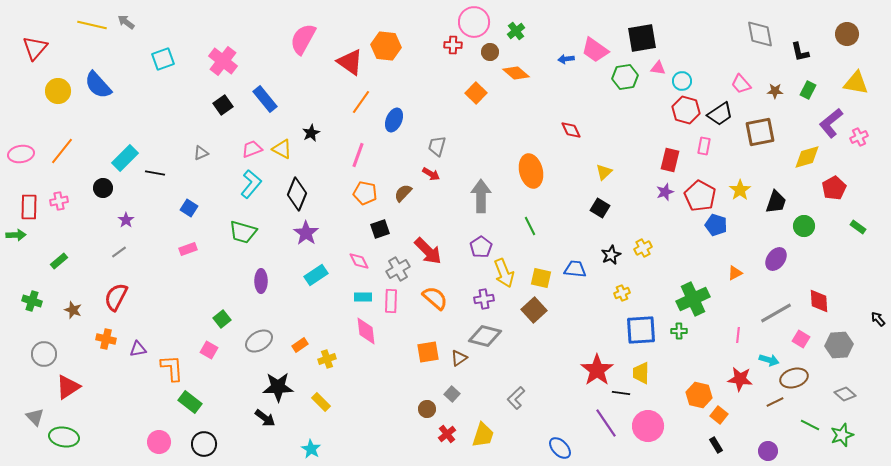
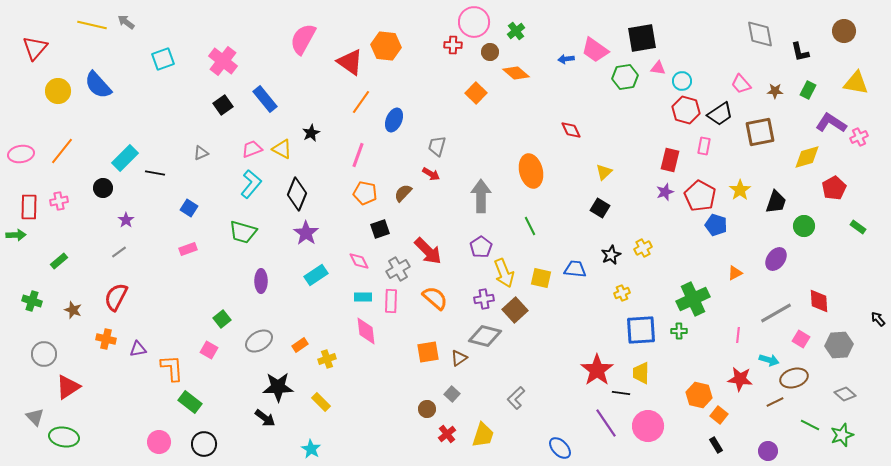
brown circle at (847, 34): moved 3 px left, 3 px up
purple L-shape at (831, 123): rotated 72 degrees clockwise
brown square at (534, 310): moved 19 px left
